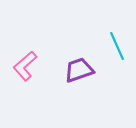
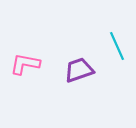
pink L-shape: moved 2 px up; rotated 52 degrees clockwise
